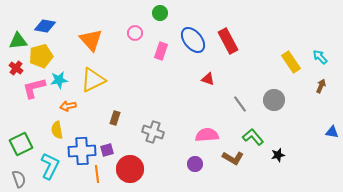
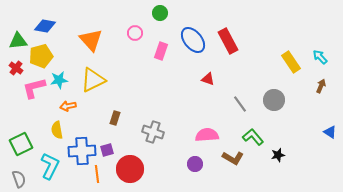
blue triangle: moved 2 px left; rotated 24 degrees clockwise
